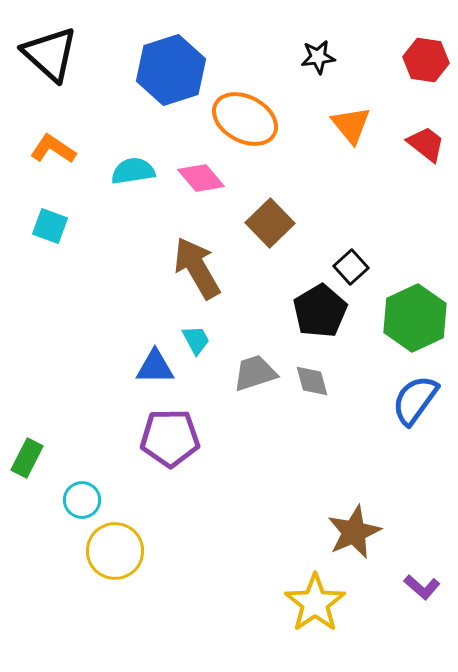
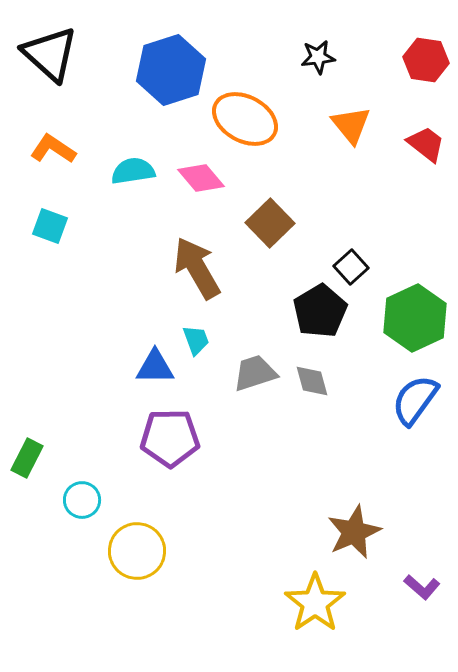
cyan trapezoid: rotated 8 degrees clockwise
yellow circle: moved 22 px right
